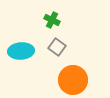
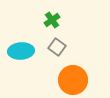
green cross: rotated 28 degrees clockwise
